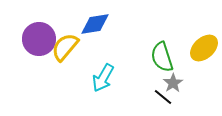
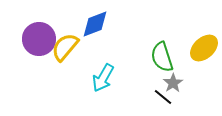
blue diamond: rotated 12 degrees counterclockwise
